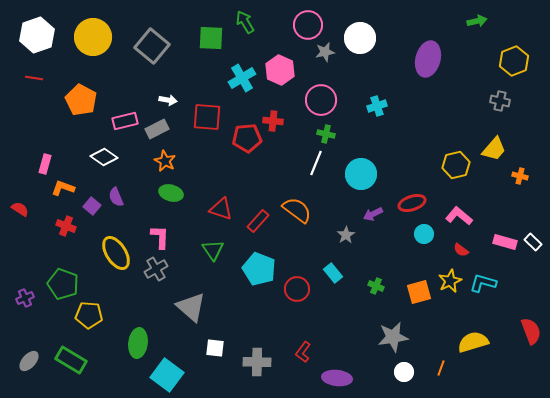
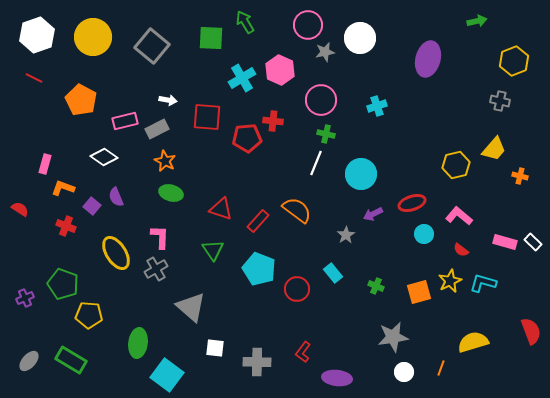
red line at (34, 78): rotated 18 degrees clockwise
